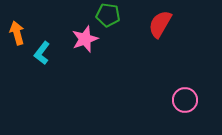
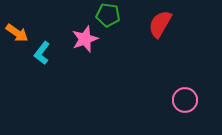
orange arrow: rotated 140 degrees clockwise
